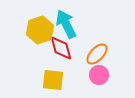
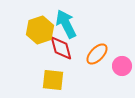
pink circle: moved 23 px right, 9 px up
